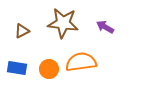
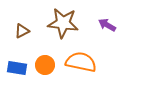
purple arrow: moved 2 px right, 2 px up
orange semicircle: rotated 20 degrees clockwise
orange circle: moved 4 px left, 4 px up
